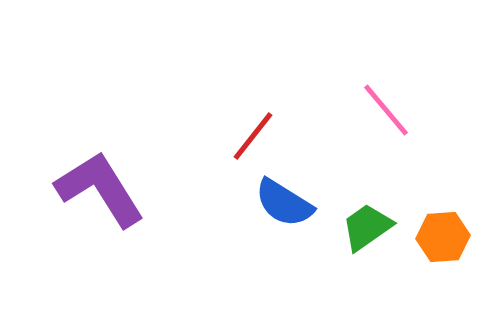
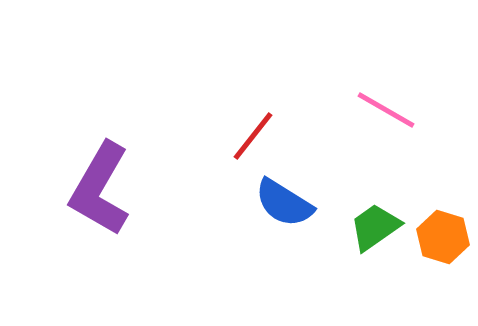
pink line: rotated 20 degrees counterclockwise
purple L-shape: rotated 118 degrees counterclockwise
green trapezoid: moved 8 px right
orange hexagon: rotated 21 degrees clockwise
